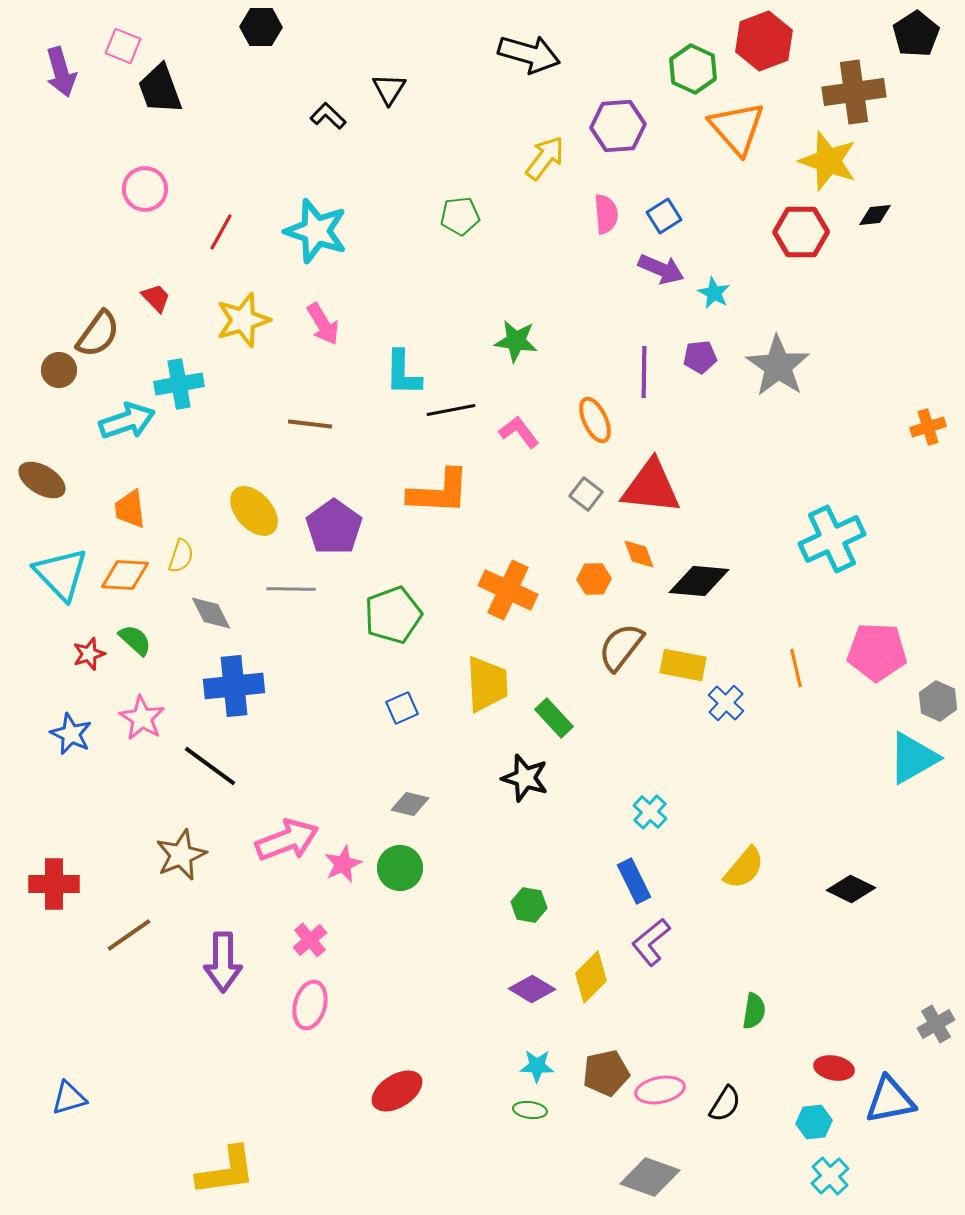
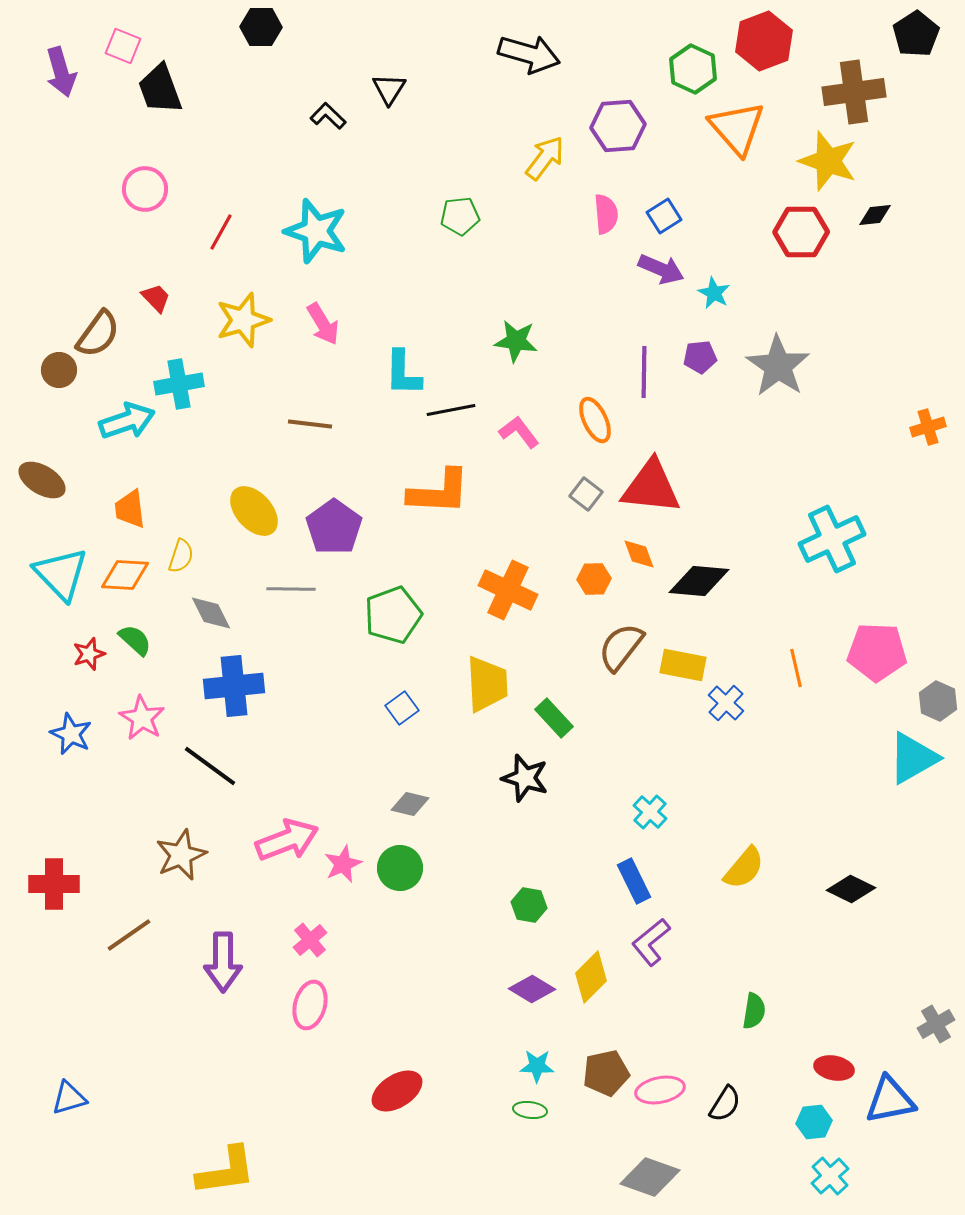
blue square at (402, 708): rotated 12 degrees counterclockwise
